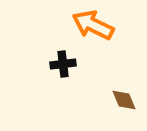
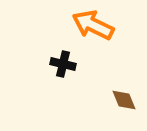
black cross: rotated 20 degrees clockwise
